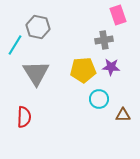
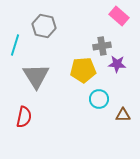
pink rectangle: moved 1 px right, 1 px down; rotated 30 degrees counterclockwise
gray hexagon: moved 6 px right, 1 px up
gray cross: moved 2 px left, 6 px down
cyan line: rotated 15 degrees counterclockwise
purple star: moved 6 px right, 3 px up
gray triangle: moved 3 px down
red semicircle: rotated 10 degrees clockwise
